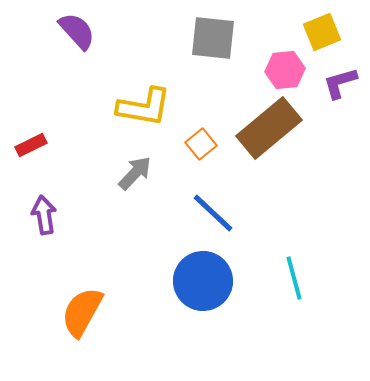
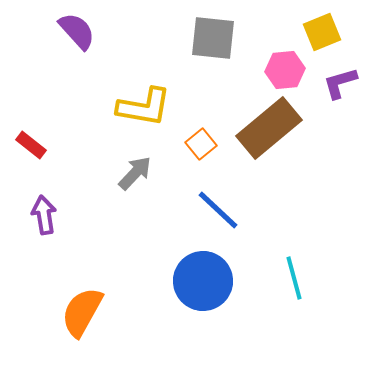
red rectangle: rotated 64 degrees clockwise
blue line: moved 5 px right, 3 px up
